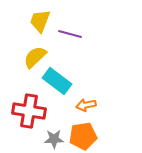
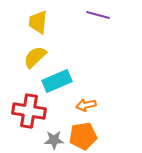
yellow trapezoid: moved 2 px left, 1 px down; rotated 15 degrees counterclockwise
purple line: moved 28 px right, 19 px up
cyan rectangle: rotated 60 degrees counterclockwise
gray star: moved 1 px down
